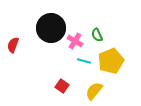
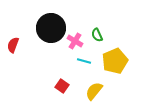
yellow pentagon: moved 4 px right
